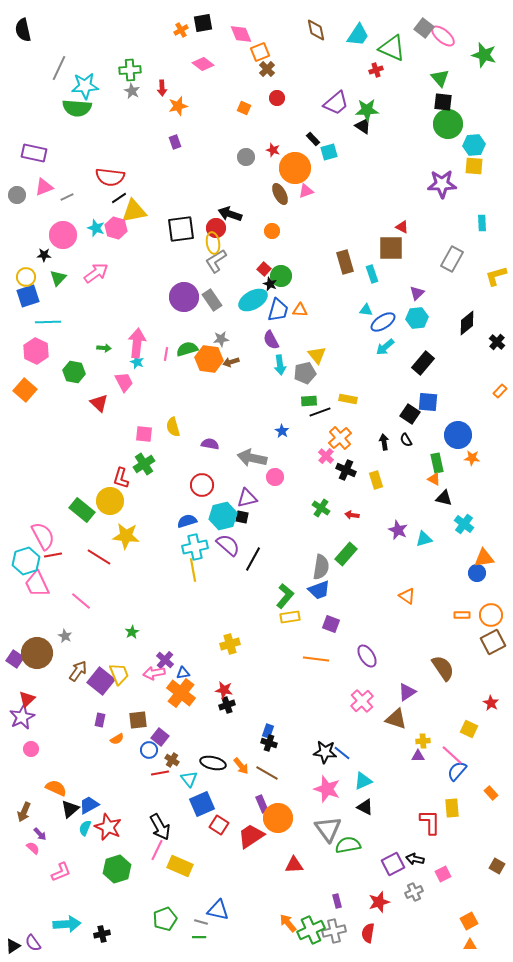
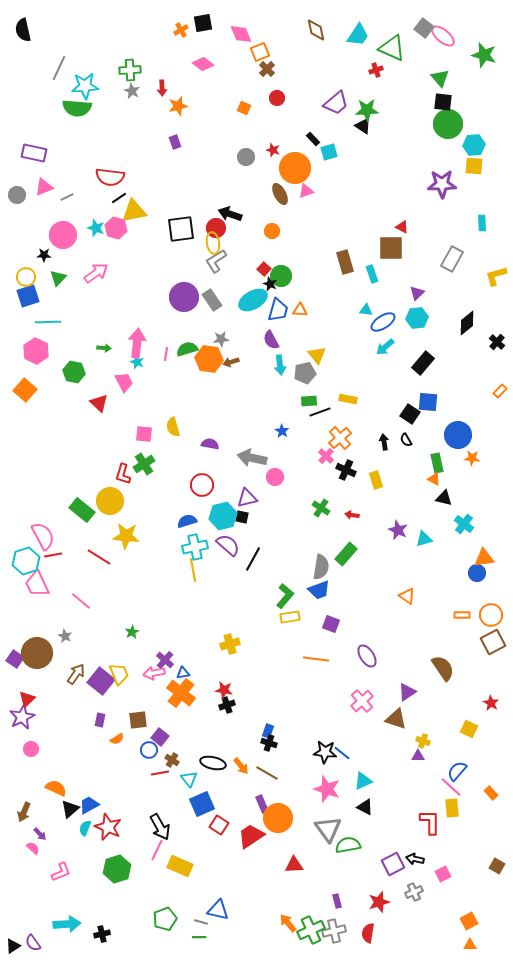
red L-shape at (121, 478): moved 2 px right, 4 px up
brown arrow at (78, 671): moved 2 px left, 3 px down
yellow cross at (423, 741): rotated 24 degrees clockwise
pink line at (452, 755): moved 1 px left, 32 px down
